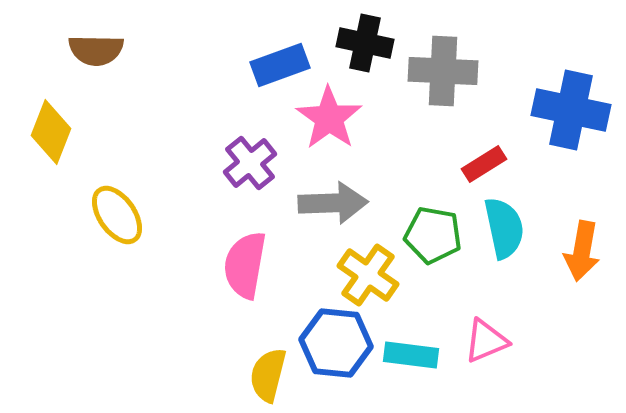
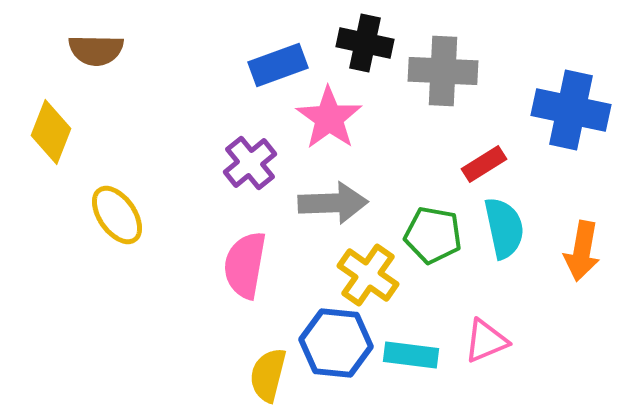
blue rectangle: moved 2 px left
